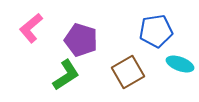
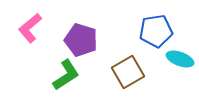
pink L-shape: moved 1 px left
cyan ellipse: moved 5 px up
